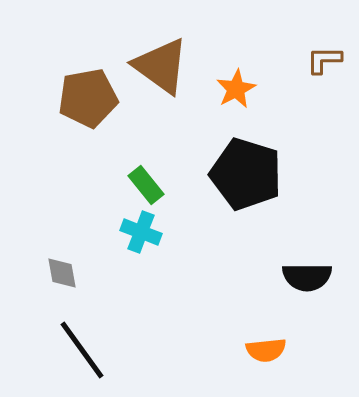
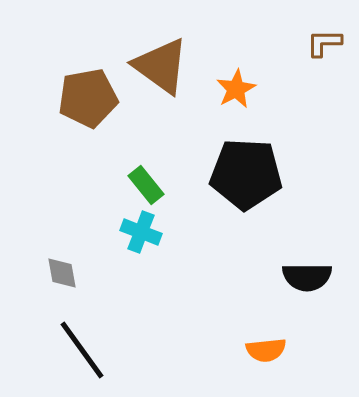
brown L-shape: moved 17 px up
black pentagon: rotated 14 degrees counterclockwise
